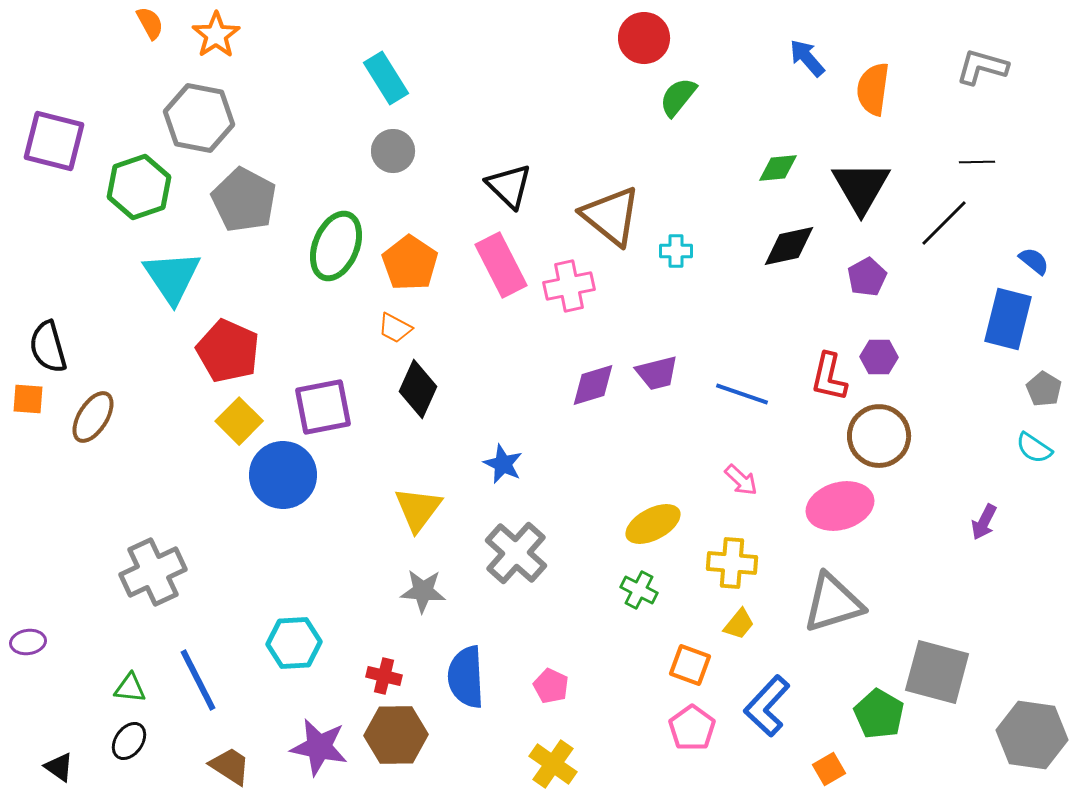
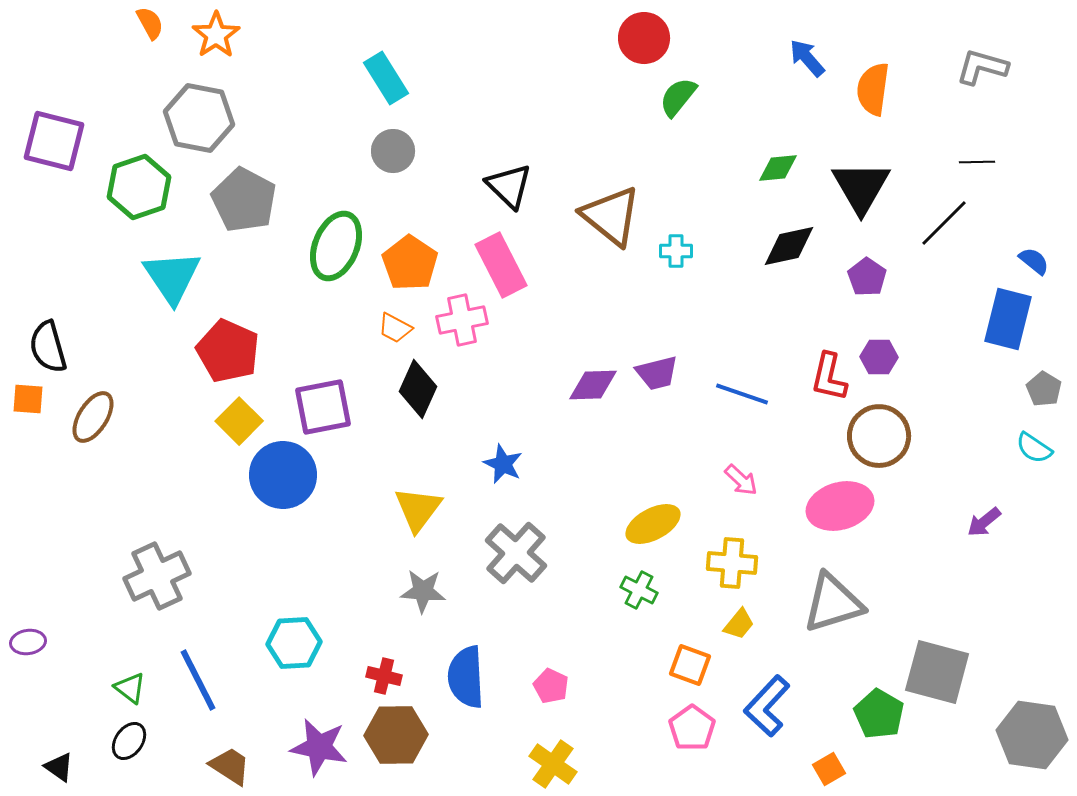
purple pentagon at (867, 277): rotated 9 degrees counterclockwise
pink cross at (569, 286): moved 107 px left, 34 px down
purple diamond at (593, 385): rotated 15 degrees clockwise
purple arrow at (984, 522): rotated 24 degrees clockwise
gray cross at (153, 572): moved 4 px right, 4 px down
green triangle at (130, 688): rotated 32 degrees clockwise
